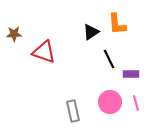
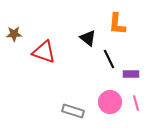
orange L-shape: rotated 10 degrees clockwise
black triangle: moved 3 px left, 6 px down; rotated 48 degrees counterclockwise
gray rectangle: rotated 60 degrees counterclockwise
